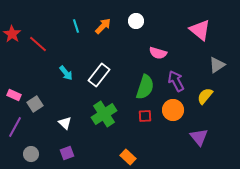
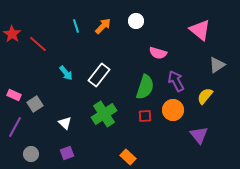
purple triangle: moved 2 px up
